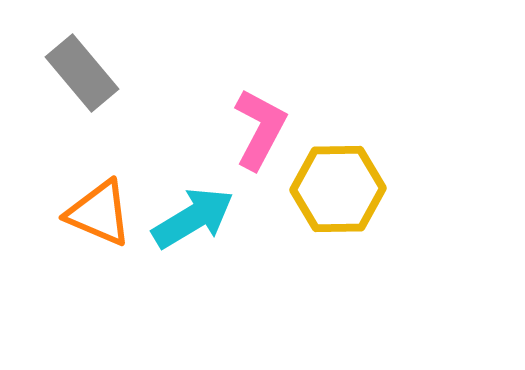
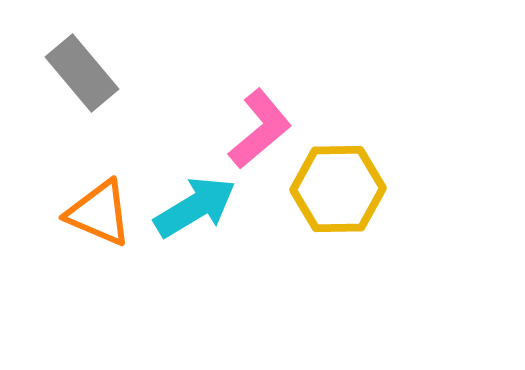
pink L-shape: rotated 22 degrees clockwise
cyan arrow: moved 2 px right, 11 px up
